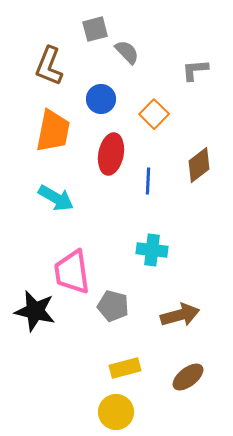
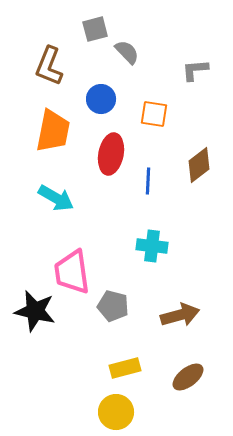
orange square: rotated 36 degrees counterclockwise
cyan cross: moved 4 px up
